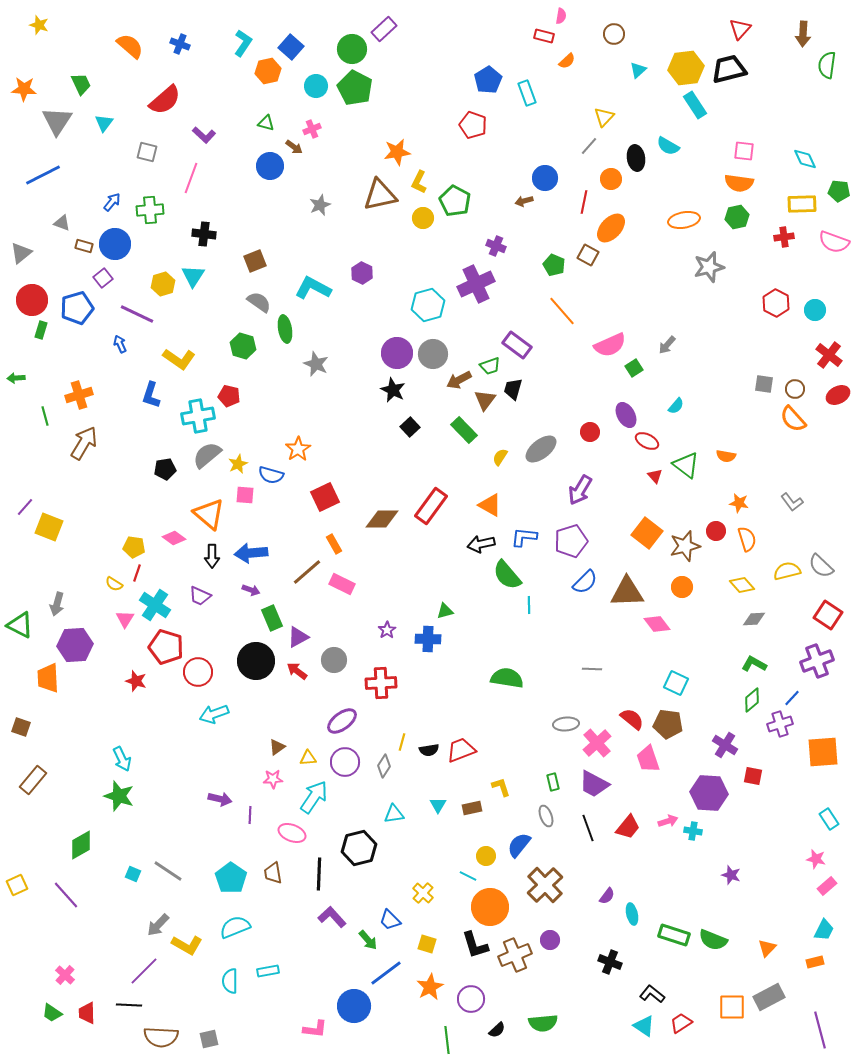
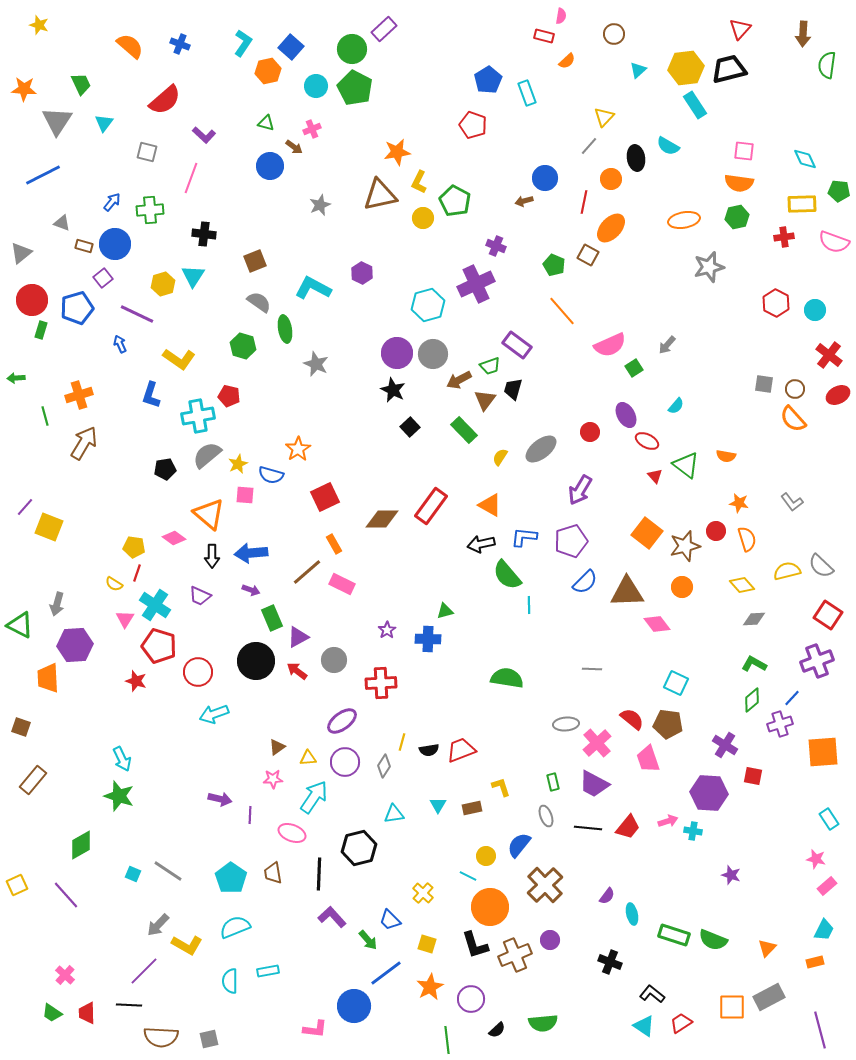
red pentagon at (166, 647): moved 7 px left, 1 px up
black line at (588, 828): rotated 64 degrees counterclockwise
